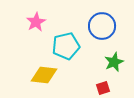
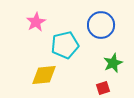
blue circle: moved 1 px left, 1 px up
cyan pentagon: moved 1 px left, 1 px up
green star: moved 1 px left, 1 px down
yellow diamond: rotated 12 degrees counterclockwise
